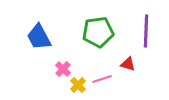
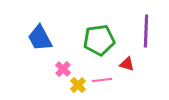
green pentagon: moved 1 px right, 8 px down
blue trapezoid: moved 1 px right, 1 px down
red triangle: moved 1 px left
pink line: moved 1 px down; rotated 12 degrees clockwise
